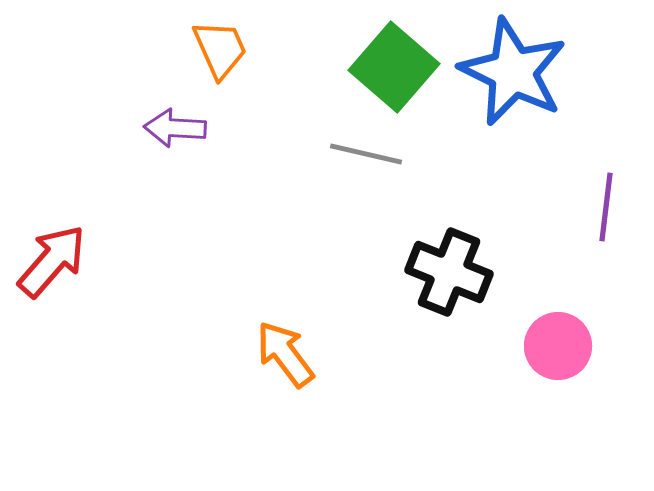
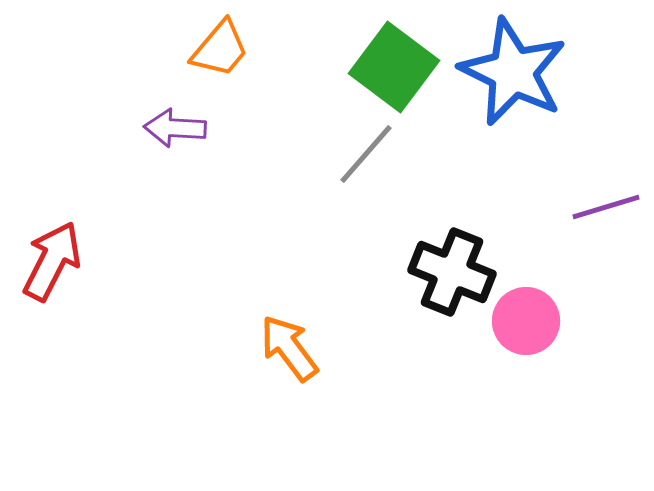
orange trapezoid: rotated 64 degrees clockwise
green square: rotated 4 degrees counterclockwise
gray line: rotated 62 degrees counterclockwise
purple line: rotated 66 degrees clockwise
red arrow: rotated 14 degrees counterclockwise
black cross: moved 3 px right
pink circle: moved 32 px left, 25 px up
orange arrow: moved 4 px right, 6 px up
